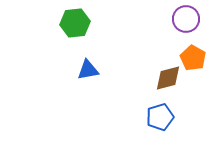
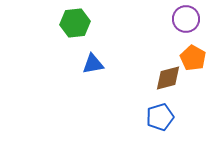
blue triangle: moved 5 px right, 6 px up
